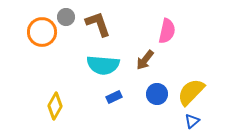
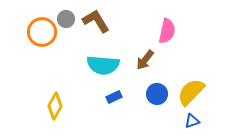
gray circle: moved 2 px down
brown L-shape: moved 2 px left, 3 px up; rotated 12 degrees counterclockwise
blue triangle: rotated 21 degrees clockwise
